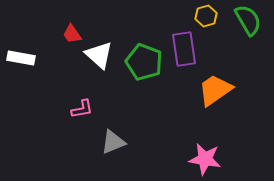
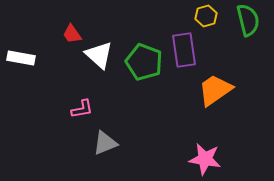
green semicircle: rotated 16 degrees clockwise
purple rectangle: moved 1 px down
gray triangle: moved 8 px left, 1 px down
